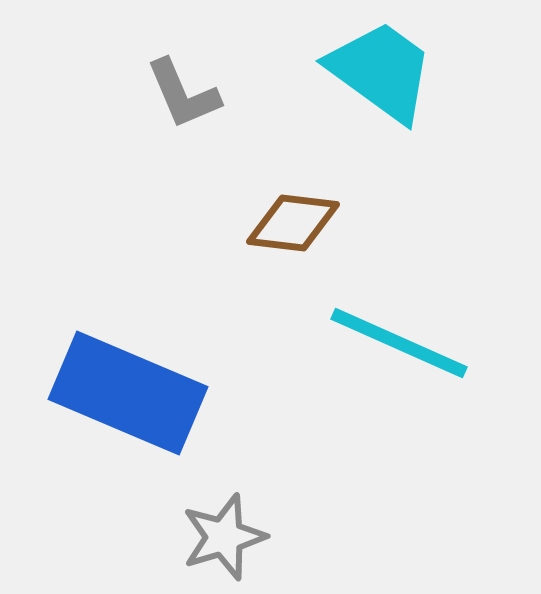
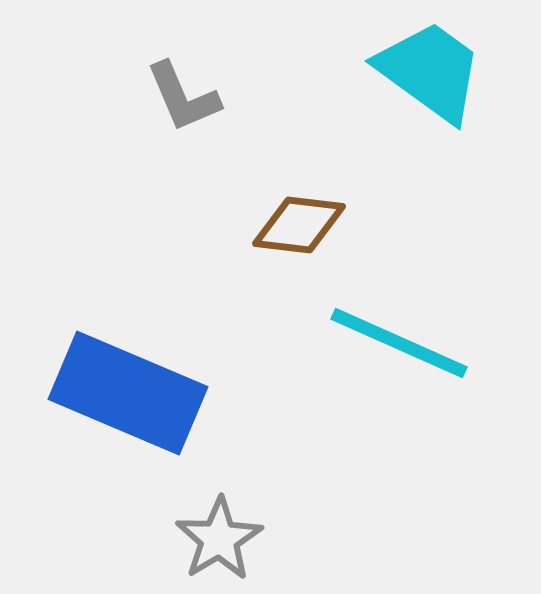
cyan trapezoid: moved 49 px right
gray L-shape: moved 3 px down
brown diamond: moved 6 px right, 2 px down
gray star: moved 5 px left, 2 px down; rotated 14 degrees counterclockwise
